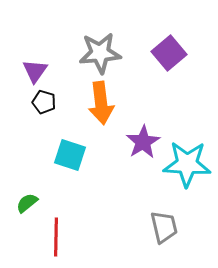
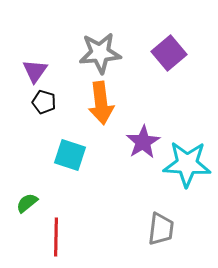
gray trapezoid: moved 3 px left, 2 px down; rotated 20 degrees clockwise
